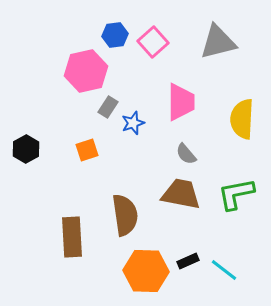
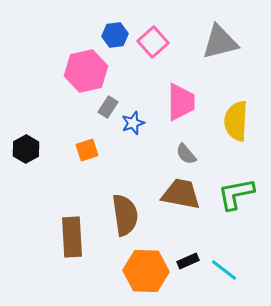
gray triangle: moved 2 px right
yellow semicircle: moved 6 px left, 2 px down
